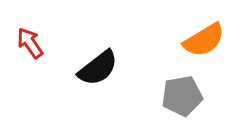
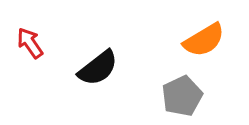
gray pentagon: rotated 15 degrees counterclockwise
